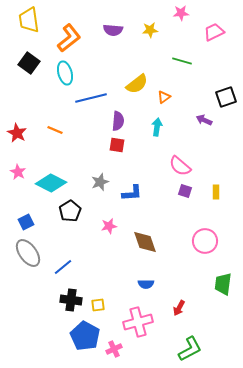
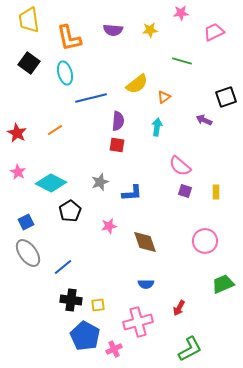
orange L-shape at (69, 38): rotated 116 degrees clockwise
orange line at (55, 130): rotated 56 degrees counterclockwise
green trapezoid at (223, 284): rotated 60 degrees clockwise
